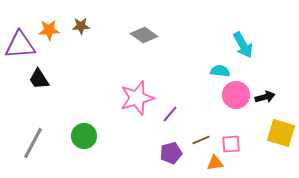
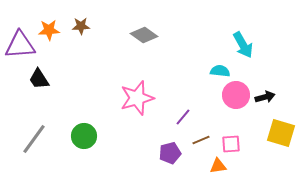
purple line: moved 13 px right, 3 px down
gray line: moved 1 px right, 4 px up; rotated 8 degrees clockwise
purple pentagon: moved 1 px left
orange triangle: moved 3 px right, 3 px down
